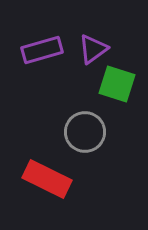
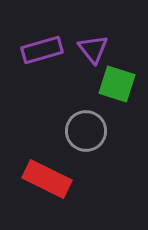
purple triangle: rotated 32 degrees counterclockwise
gray circle: moved 1 px right, 1 px up
